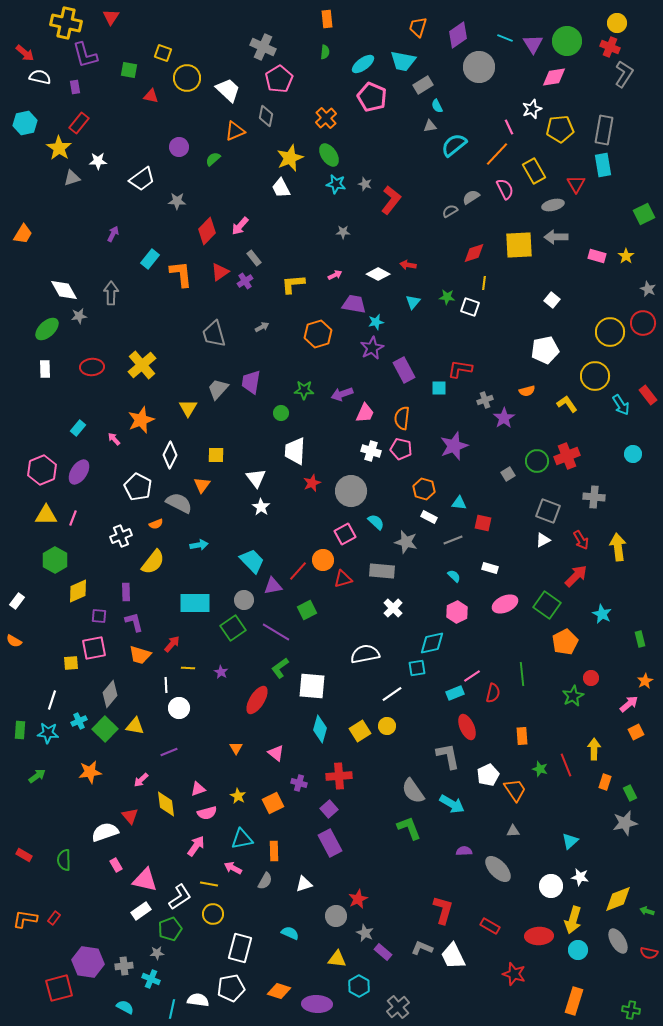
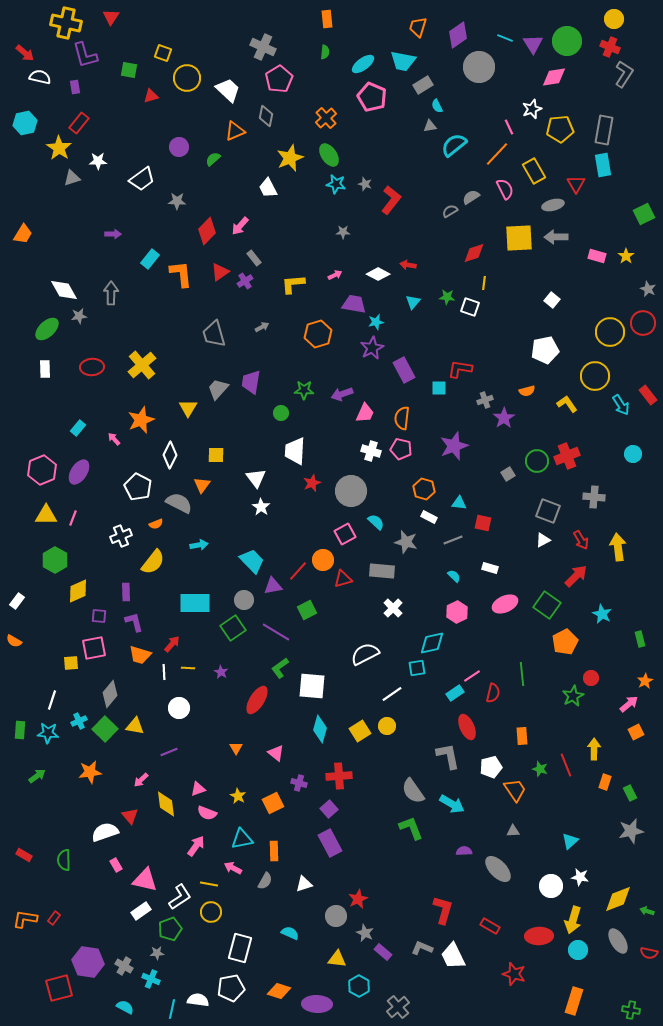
yellow circle at (617, 23): moved 3 px left, 4 px up
red triangle at (151, 96): rotated 28 degrees counterclockwise
white trapezoid at (281, 188): moved 13 px left
purple arrow at (113, 234): rotated 63 degrees clockwise
yellow square at (519, 245): moved 7 px up
white semicircle at (365, 654): rotated 16 degrees counterclockwise
white line at (166, 685): moved 2 px left, 13 px up
cyan rectangle at (455, 693): rotated 12 degrees counterclockwise
white pentagon at (488, 775): moved 3 px right, 8 px up; rotated 10 degrees clockwise
pink semicircle at (207, 813): rotated 36 degrees clockwise
gray star at (625, 823): moved 6 px right, 8 px down
green L-shape at (409, 828): moved 2 px right
yellow circle at (213, 914): moved 2 px left, 2 px up
gray cross at (124, 966): rotated 36 degrees clockwise
